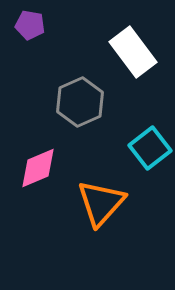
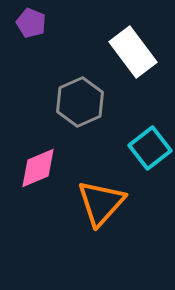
purple pentagon: moved 1 px right, 2 px up; rotated 12 degrees clockwise
